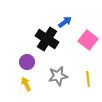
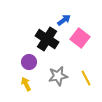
blue arrow: moved 1 px left, 2 px up
pink square: moved 8 px left, 2 px up
purple circle: moved 2 px right
yellow line: moved 2 px left, 1 px up; rotated 21 degrees counterclockwise
